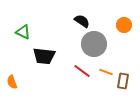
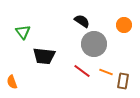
green triangle: rotated 28 degrees clockwise
